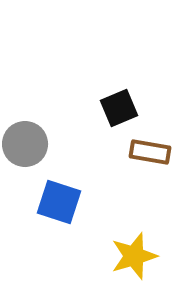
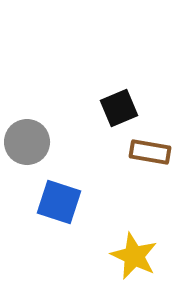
gray circle: moved 2 px right, 2 px up
yellow star: rotated 30 degrees counterclockwise
